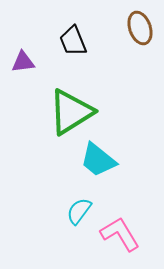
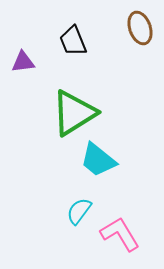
green triangle: moved 3 px right, 1 px down
